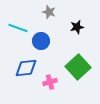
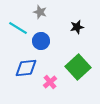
gray star: moved 9 px left
cyan line: rotated 12 degrees clockwise
pink cross: rotated 24 degrees counterclockwise
